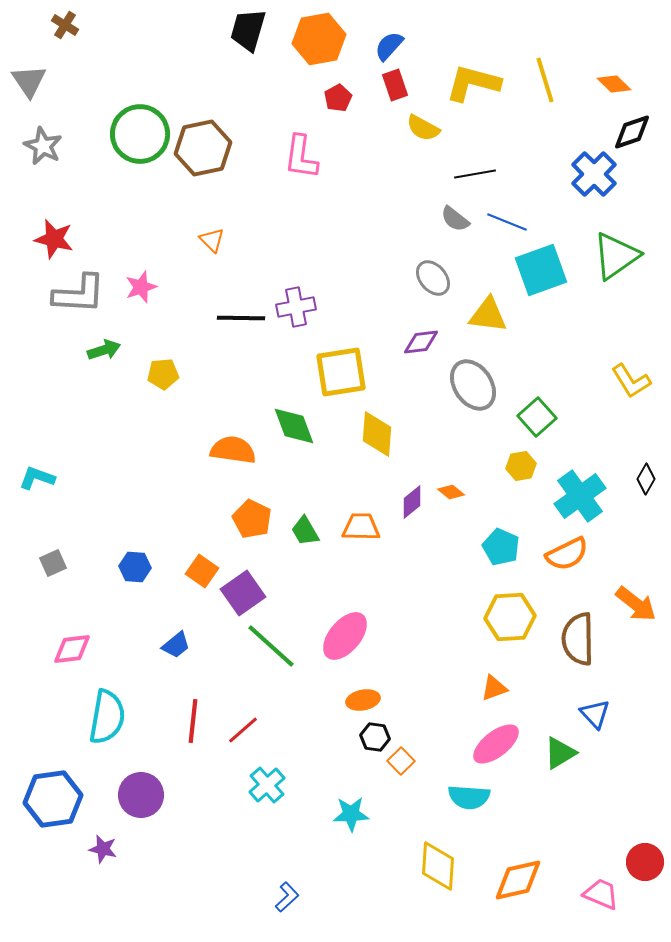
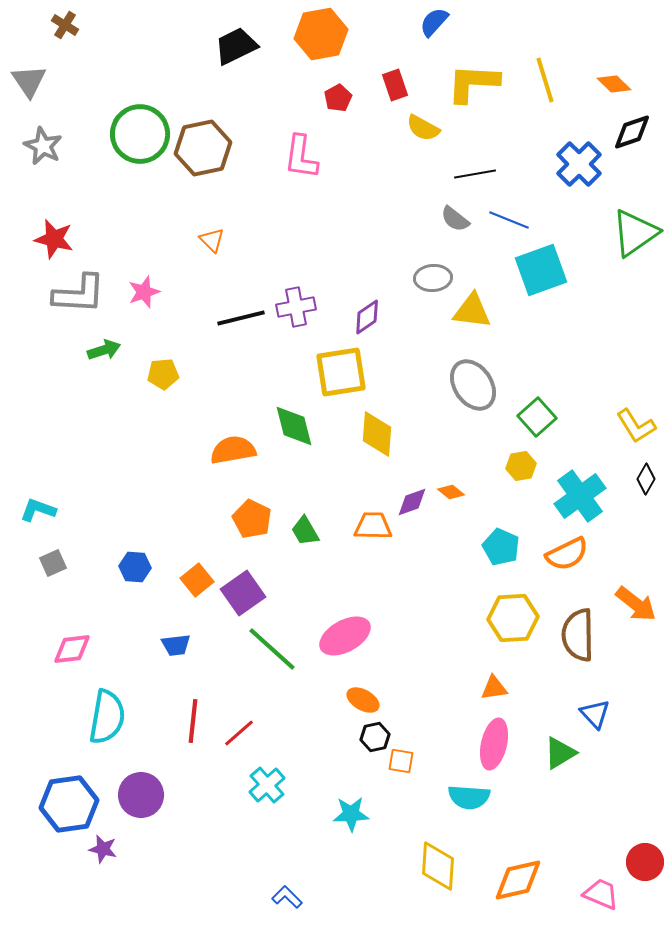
black trapezoid at (248, 30): moved 12 px left, 16 px down; rotated 48 degrees clockwise
orange hexagon at (319, 39): moved 2 px right, 5 px up
blue semicircle at (389, 46): moved 45 px right, 24 px up
yellow L-shape at (473, 83): rotated 12 degrees counterclockwise
blue cross at (594, 174): moved 15 px left, 10 px up
blue line at (507, 222): moved 2 px right, 2 px up
green triangle at (616, 256): moved 19 px right, 23 px up
gray ellipse at (433, 278): rotated 54 degrees counterclockwise
pink star at (141, 287): moved 3 px right, 5 px down
yellow triangle at (488, 315): moved 16 px left, 4 px up
black line at (241, 318): rotated 15 degrees counterclockwise
purple diamond at (421, 342): moved 54 px left, 25 px up; rotated 27 degrees counterclockwise
yellow L-shape at (631, 381): moved 5 px right, 45 px down
green diamond at (294, 426): rotated 6 degrees clockwise
orange semicircle at (233, 450): rotated 18 degrees counterclockwise
cyan L-shape at (37, 478): moved 1 px right, 32 px down
purple diamond at (412, 502): rotated 20 degrees clockwise
orange trapezoid at (361, 527): moved 12 px right, 1 px up
orange square at (202, 571): moved 5 px left, 9 px down; rotated 16 degrees clockwise
yellow hexagon at (510, 617): moved 3 px right, 1 px down
pink ellipse at (345, 636): rotated 21 degrees clockwise
brown semicircle at (578, 639): moved 4 px up
blue trapezoid at (176, 645): rotated 32 degrees clockwise
green line at (271, 646): moved 1 px right, 3 px down
orange triangle at (494, 688): rotated 12 degrees clockwise
orange ellipse at (363, 700): rotated 40 degrees clockwise
red line at (243, 730): moved 4 px left, 3 px down
black hexagon at (375, 737): rotated 20 degrees counterclockwise
pink ellipse at (496, 744): moved 2 px left; rotated 39 degrees counterclockwise
orange square at (401, 761): rotated 36 degrees counterclockwise
blue hexagon at (53, 799): moved 16 px right, 5 px down
blue L-shape at (287, 897): rotated 92 degrees counterclockwise
